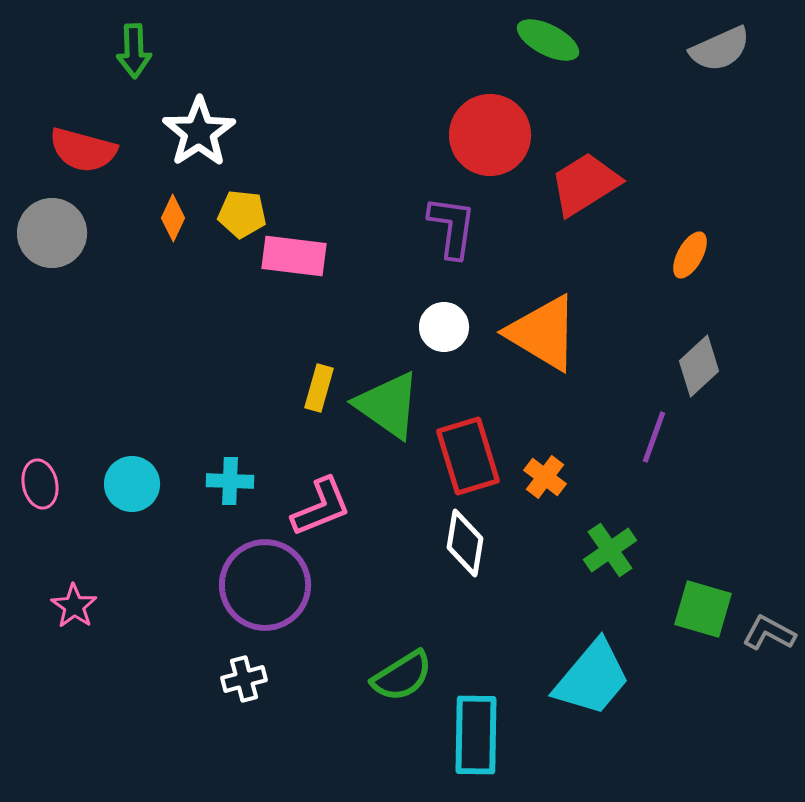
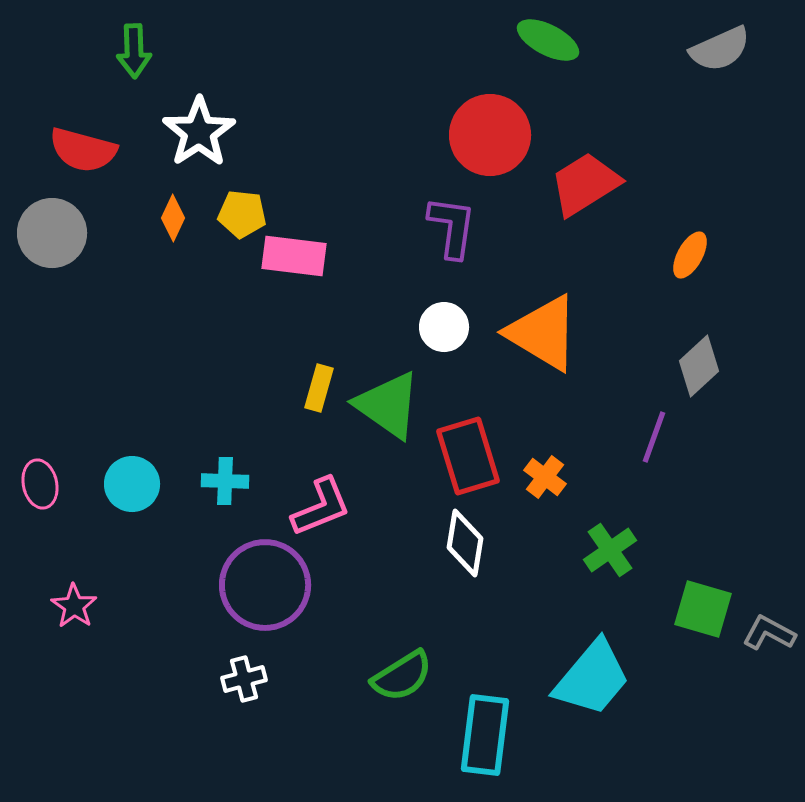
cyan cross: moved 5 px left
cyan rectangle: moved 9 px right; rotated 6 degrees clockwise
